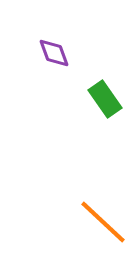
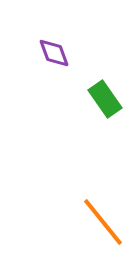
orange line: rotated 8 degrees clockwise
